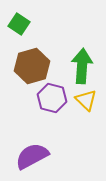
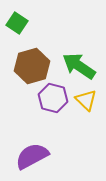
green square: moved 2 px left, 1 px up
green arrow: moved 3 px left; rotated 60 degrees counterclockwise
purple hexagon: moved 1 px right
